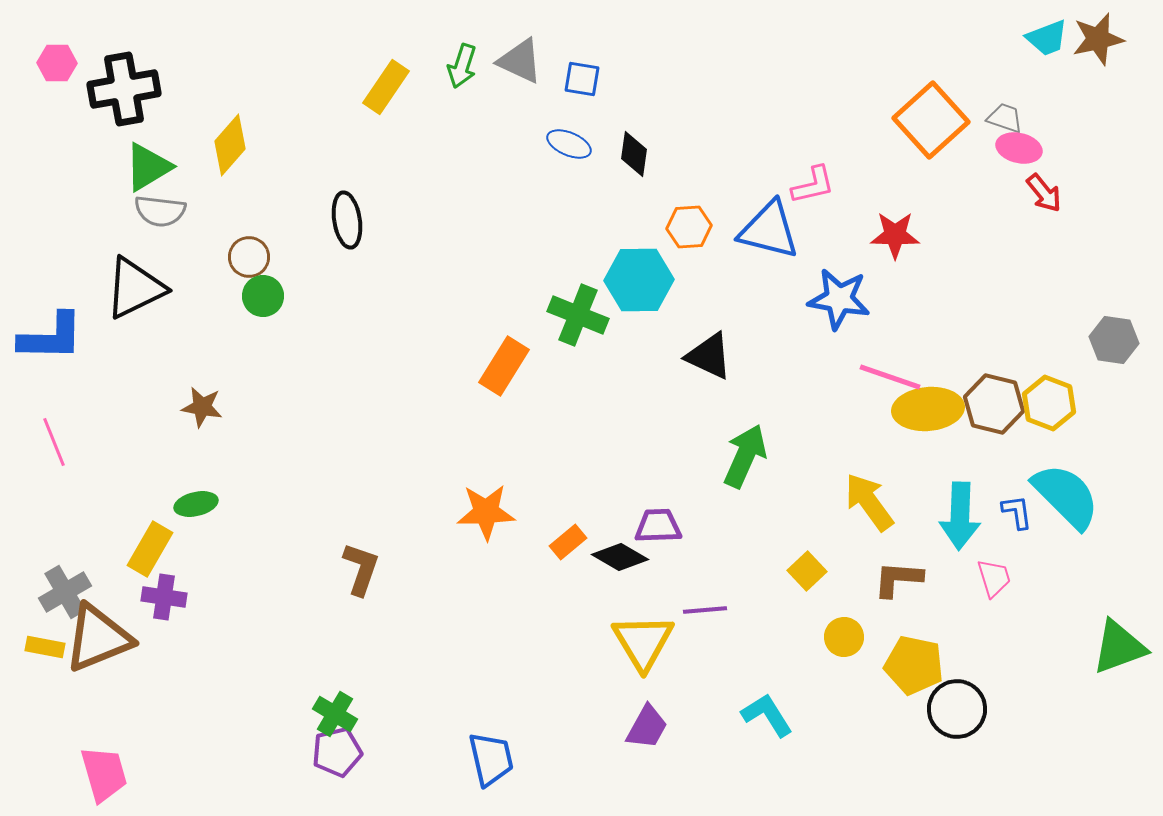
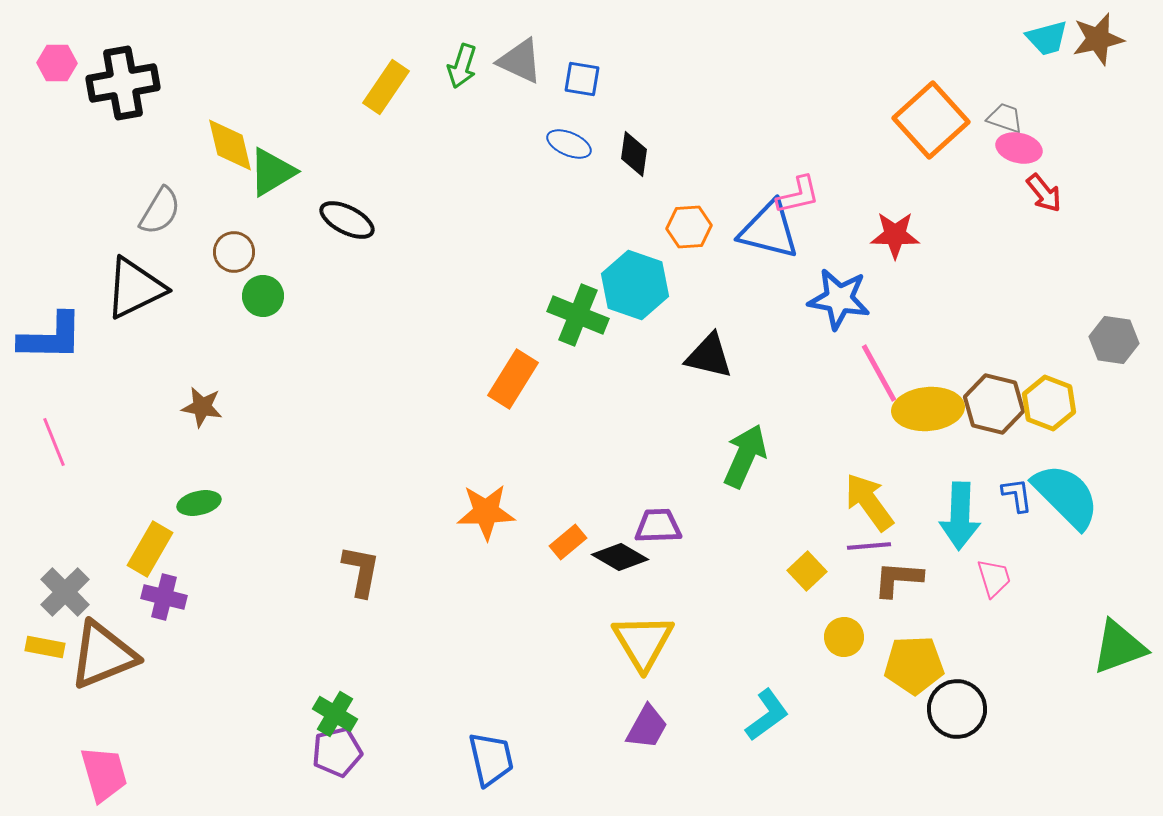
cyan trapezoid at (1047, 38): rotated 6 degrees clockwise
black cross at (124, 89): moved 1 px left, 6 px up
yellow diamond at (230, 145): rotated 54 degrees counterclockwise
green triangle at (148, 167): moved 124 px right, 5 px down
pink L-shape at (813, 185): moved 15 px left, 10 px down
gray semicircle at (160, 211): rotated 66 degrees counterclockwise
black ellipse at (347, 220): rotated 54 degrees counterclockwise
brown circle at (249, 257): moved 15 px left, 5 px up
cyan hexagon at (639, 280): moved 4 px left, 5 px down; rotated 20 degrees clockwise
black triangle at (709, 356): rotated 12 degrees counterclockwise
orange rectangle at (504, 366): moved 9 px right, 13 px down
pink line at (890, 377): moved 11 px left, 4 px up; rotated 42 degrees clockwise
green ellipse at (196, 504): moved 3 px right, 1 px up
blue L-shape at (1017, 512): moved 17 px up
brown L-shape at (361, 569): moved 2 px down; rotated 8 degrees counterclockwise
gray cross at (65, 592): rotated 15 degrees counterclockwise
purple cross at (164, 597): rotated 6 degrees clockwise
purple line at (705, 610): moved 164 px right, 64 px up
brown triangle at (98, 638): moved 5 px right, 17 px down
yellow pentagon at (914, 665): rotated 14 degrees counterclockwise
cyan L-shape at (767, 715): rotated 86 degrees clockwise
